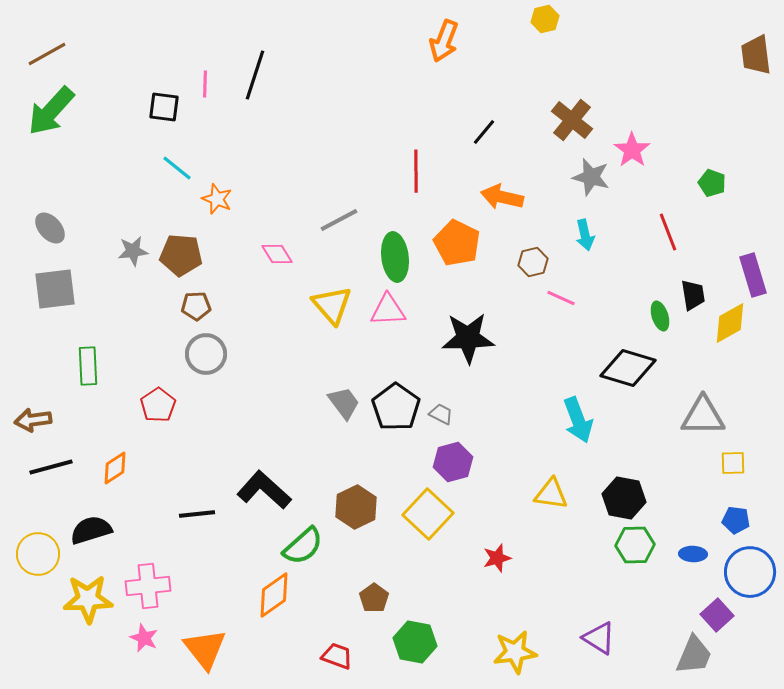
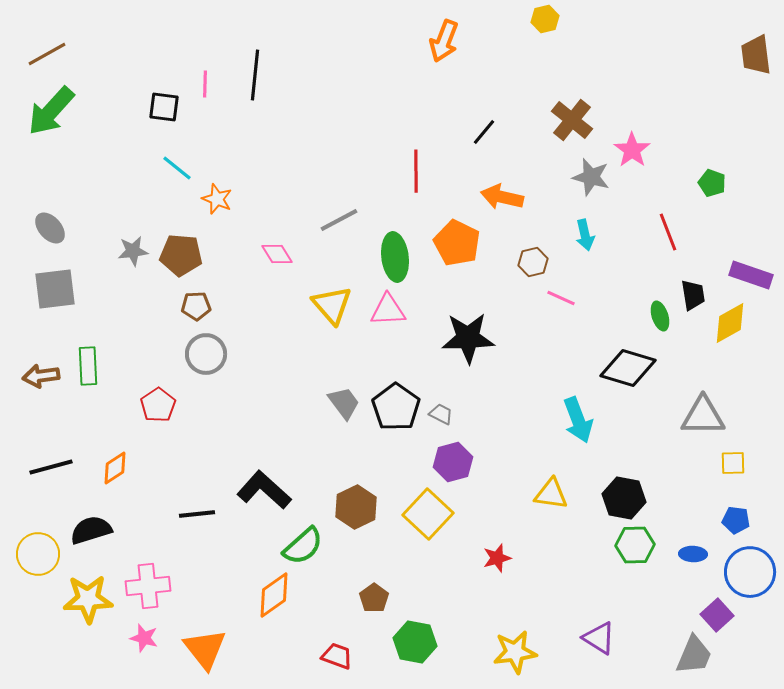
black line at (255, 75): rotated 12 degrees counterclockwise
purple rectangle at (753, 275): moved 2 px left; rotated 54 degrees counterclockwise
brown arrow at (33, 420): moved 8 px right, 44 px up
pink star at (144, 638): rotated 8 degrees counterclockwise
